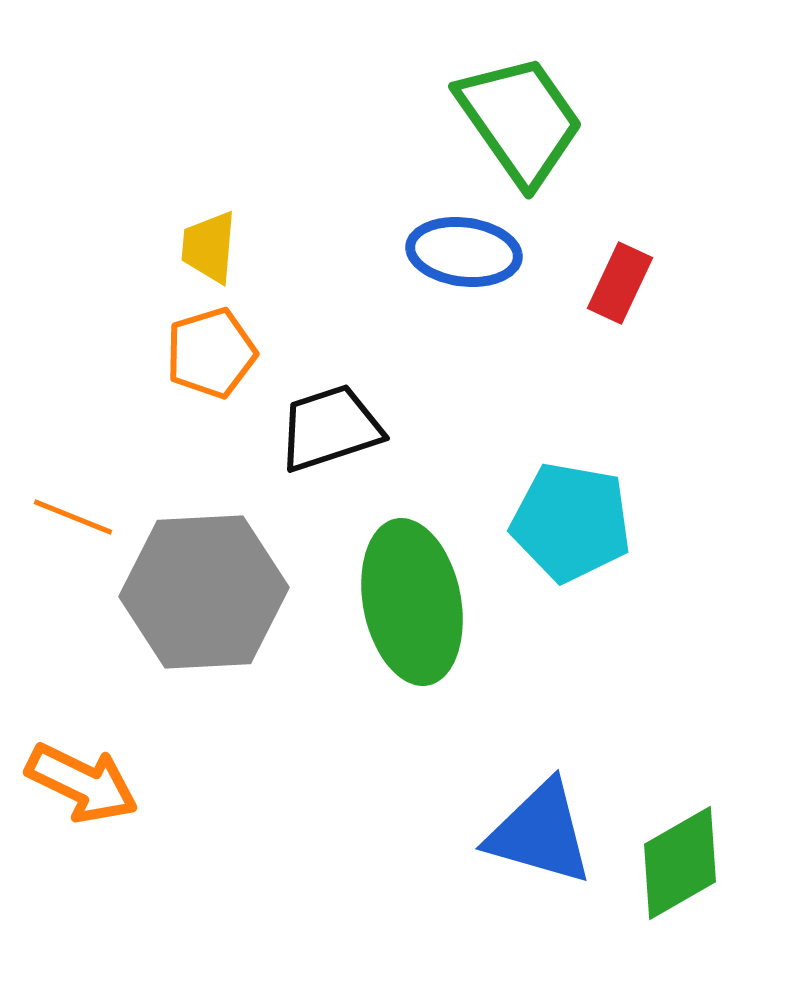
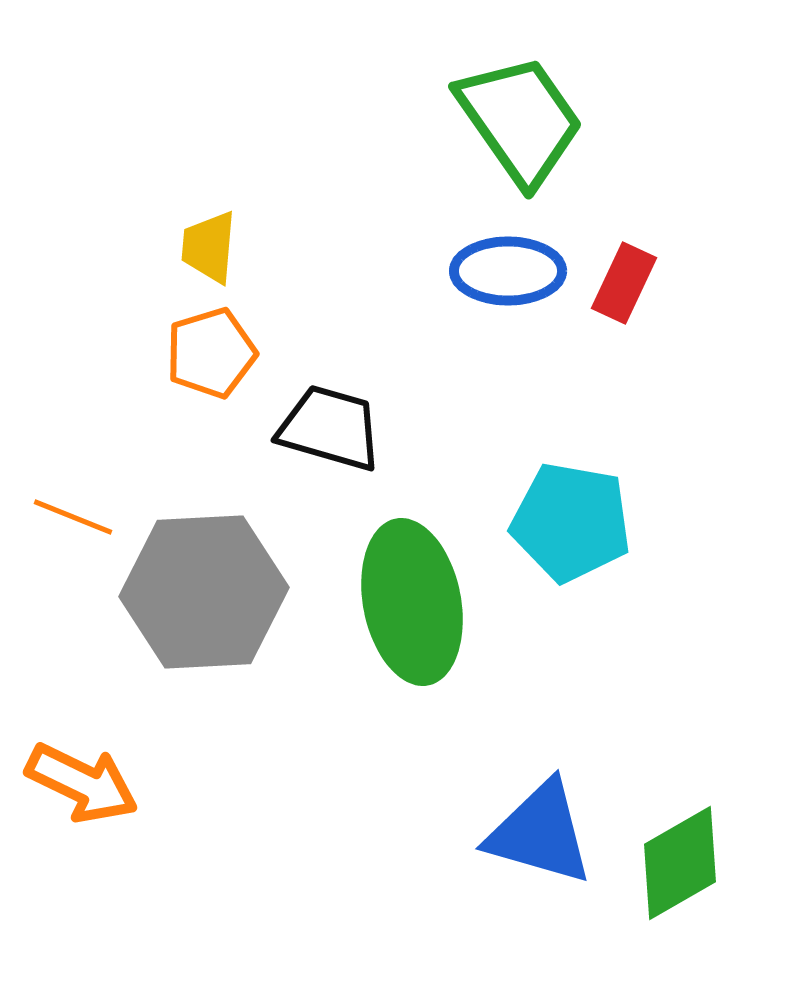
blue ellipse: moved 44 px right, 19 px down; rotated 7 degrees counterclockwise
red rectangle: moved 4 px right
black trapezoid: rotated 34 degrees clockwise
